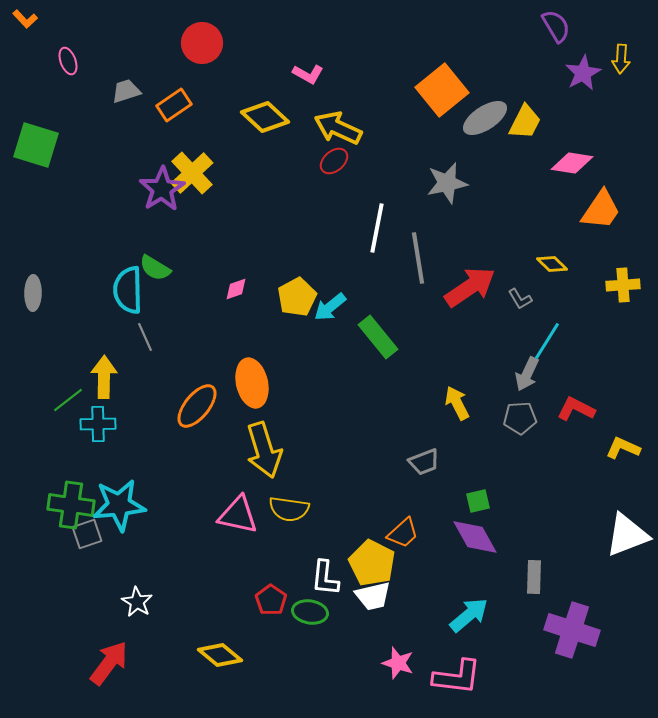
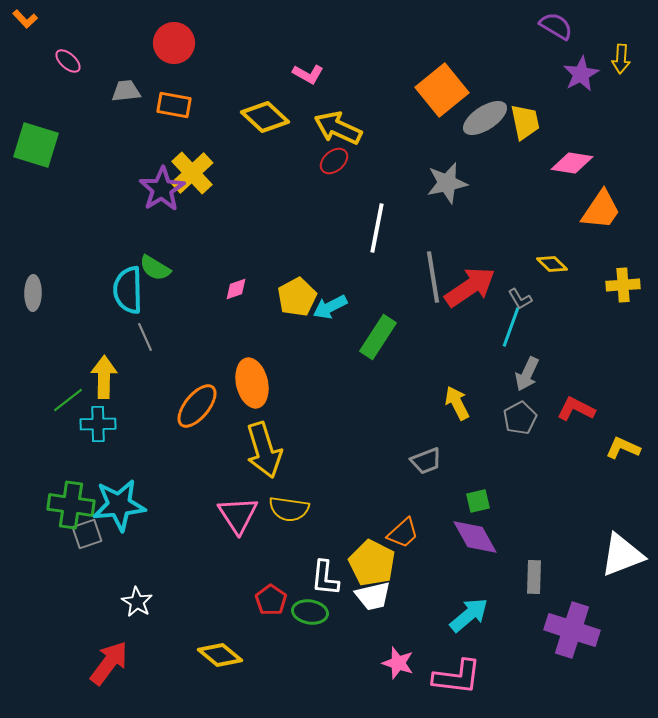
purple semicircle at (556, 26): rotated 28 degrees counterclockwise
red circle at (202, 43): moved 28 px left
pink ellipse at (68, 61): rotated 28 degrees counterclockwise
purple star at (583, 73): moved 2 px left, 1 px down
gray trapezoid at (126, 91): rotated 12 degrees clockwise
orange rectangle at (174, 105): rotated 44 degrees clockwise
yellow trapezoid at (525, 122): rotated 39 degrees counterclockwise
gray line at (418, 258): moved 15 px right, 19 px down
cyan arrow at (330, 307): rotated 12 degrees clockwise
green rectangle at (378, 337): rotated 72 degrees clockwise
cyan line at (547, 341): moved 36 px left, 14 px up; rotated 12 degrees counterclockwise
gray pentagon at (520, 418): rotated 24 degrees counterclockwise
gray trapezoid at (424, 462): moved 2 px right, 1 px up
pink triangle at (238, 515): rotated 45 degrees clockwise
white triangle at (627, 535): moved 5 px left, 20 px down
